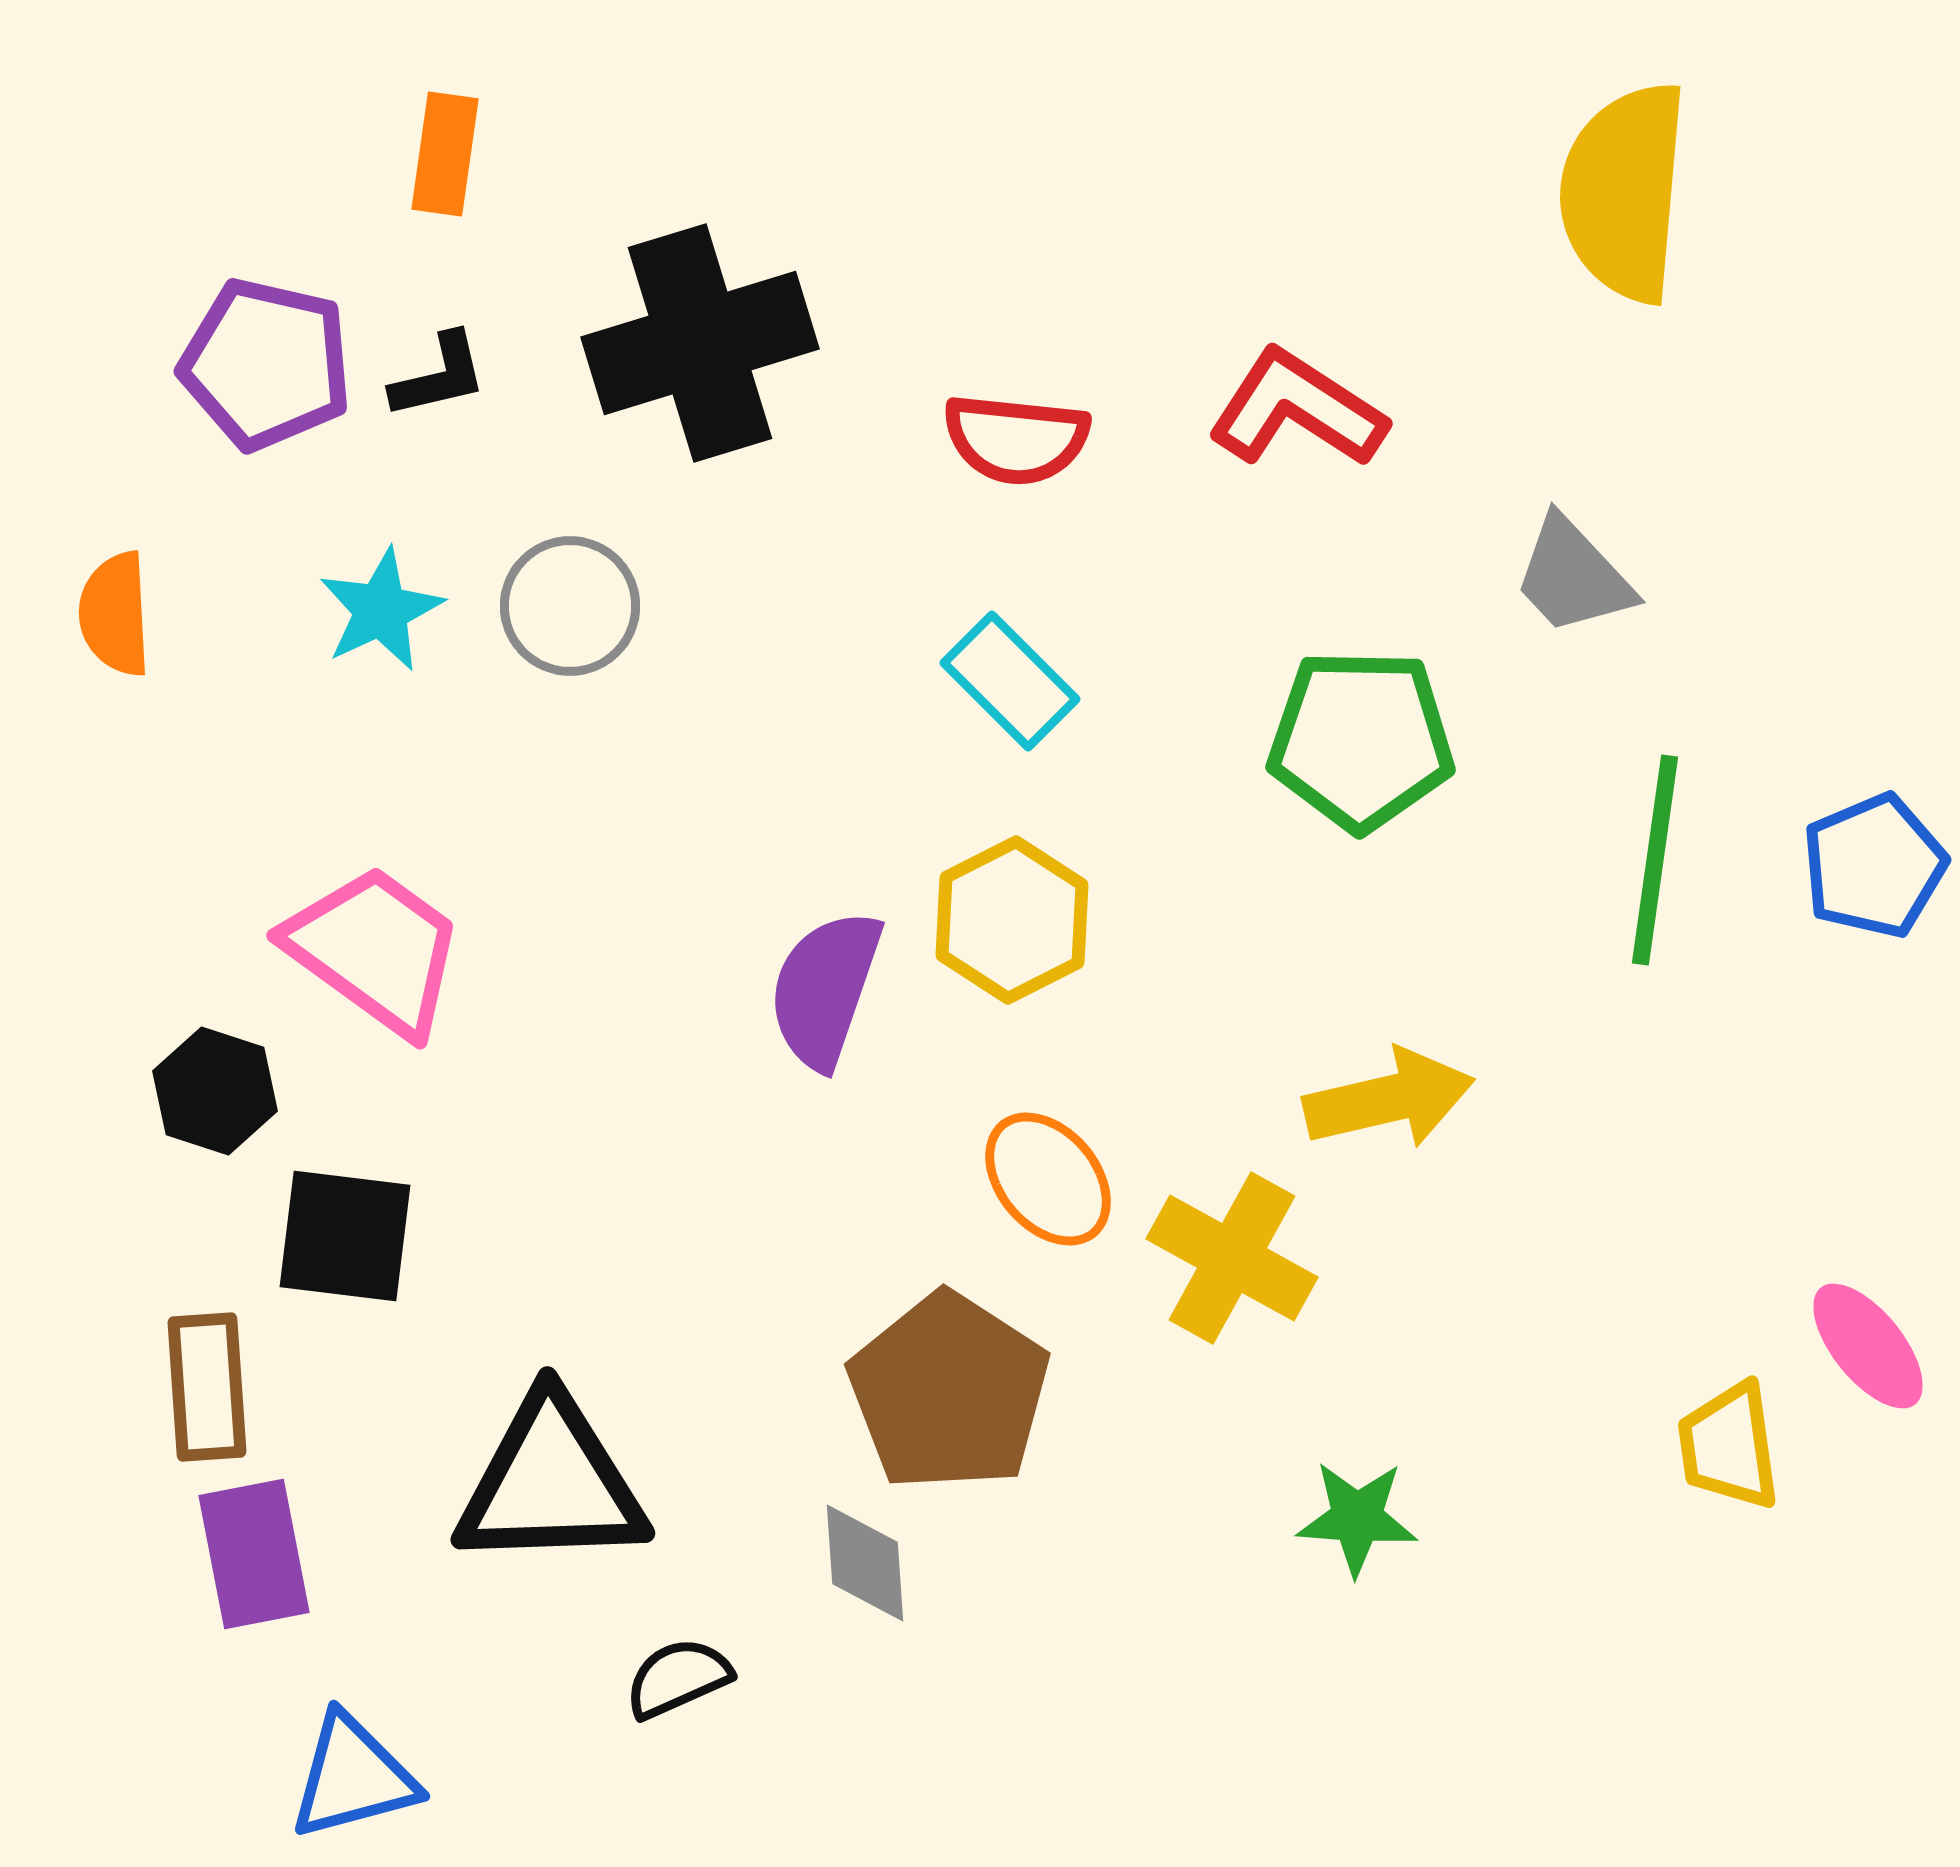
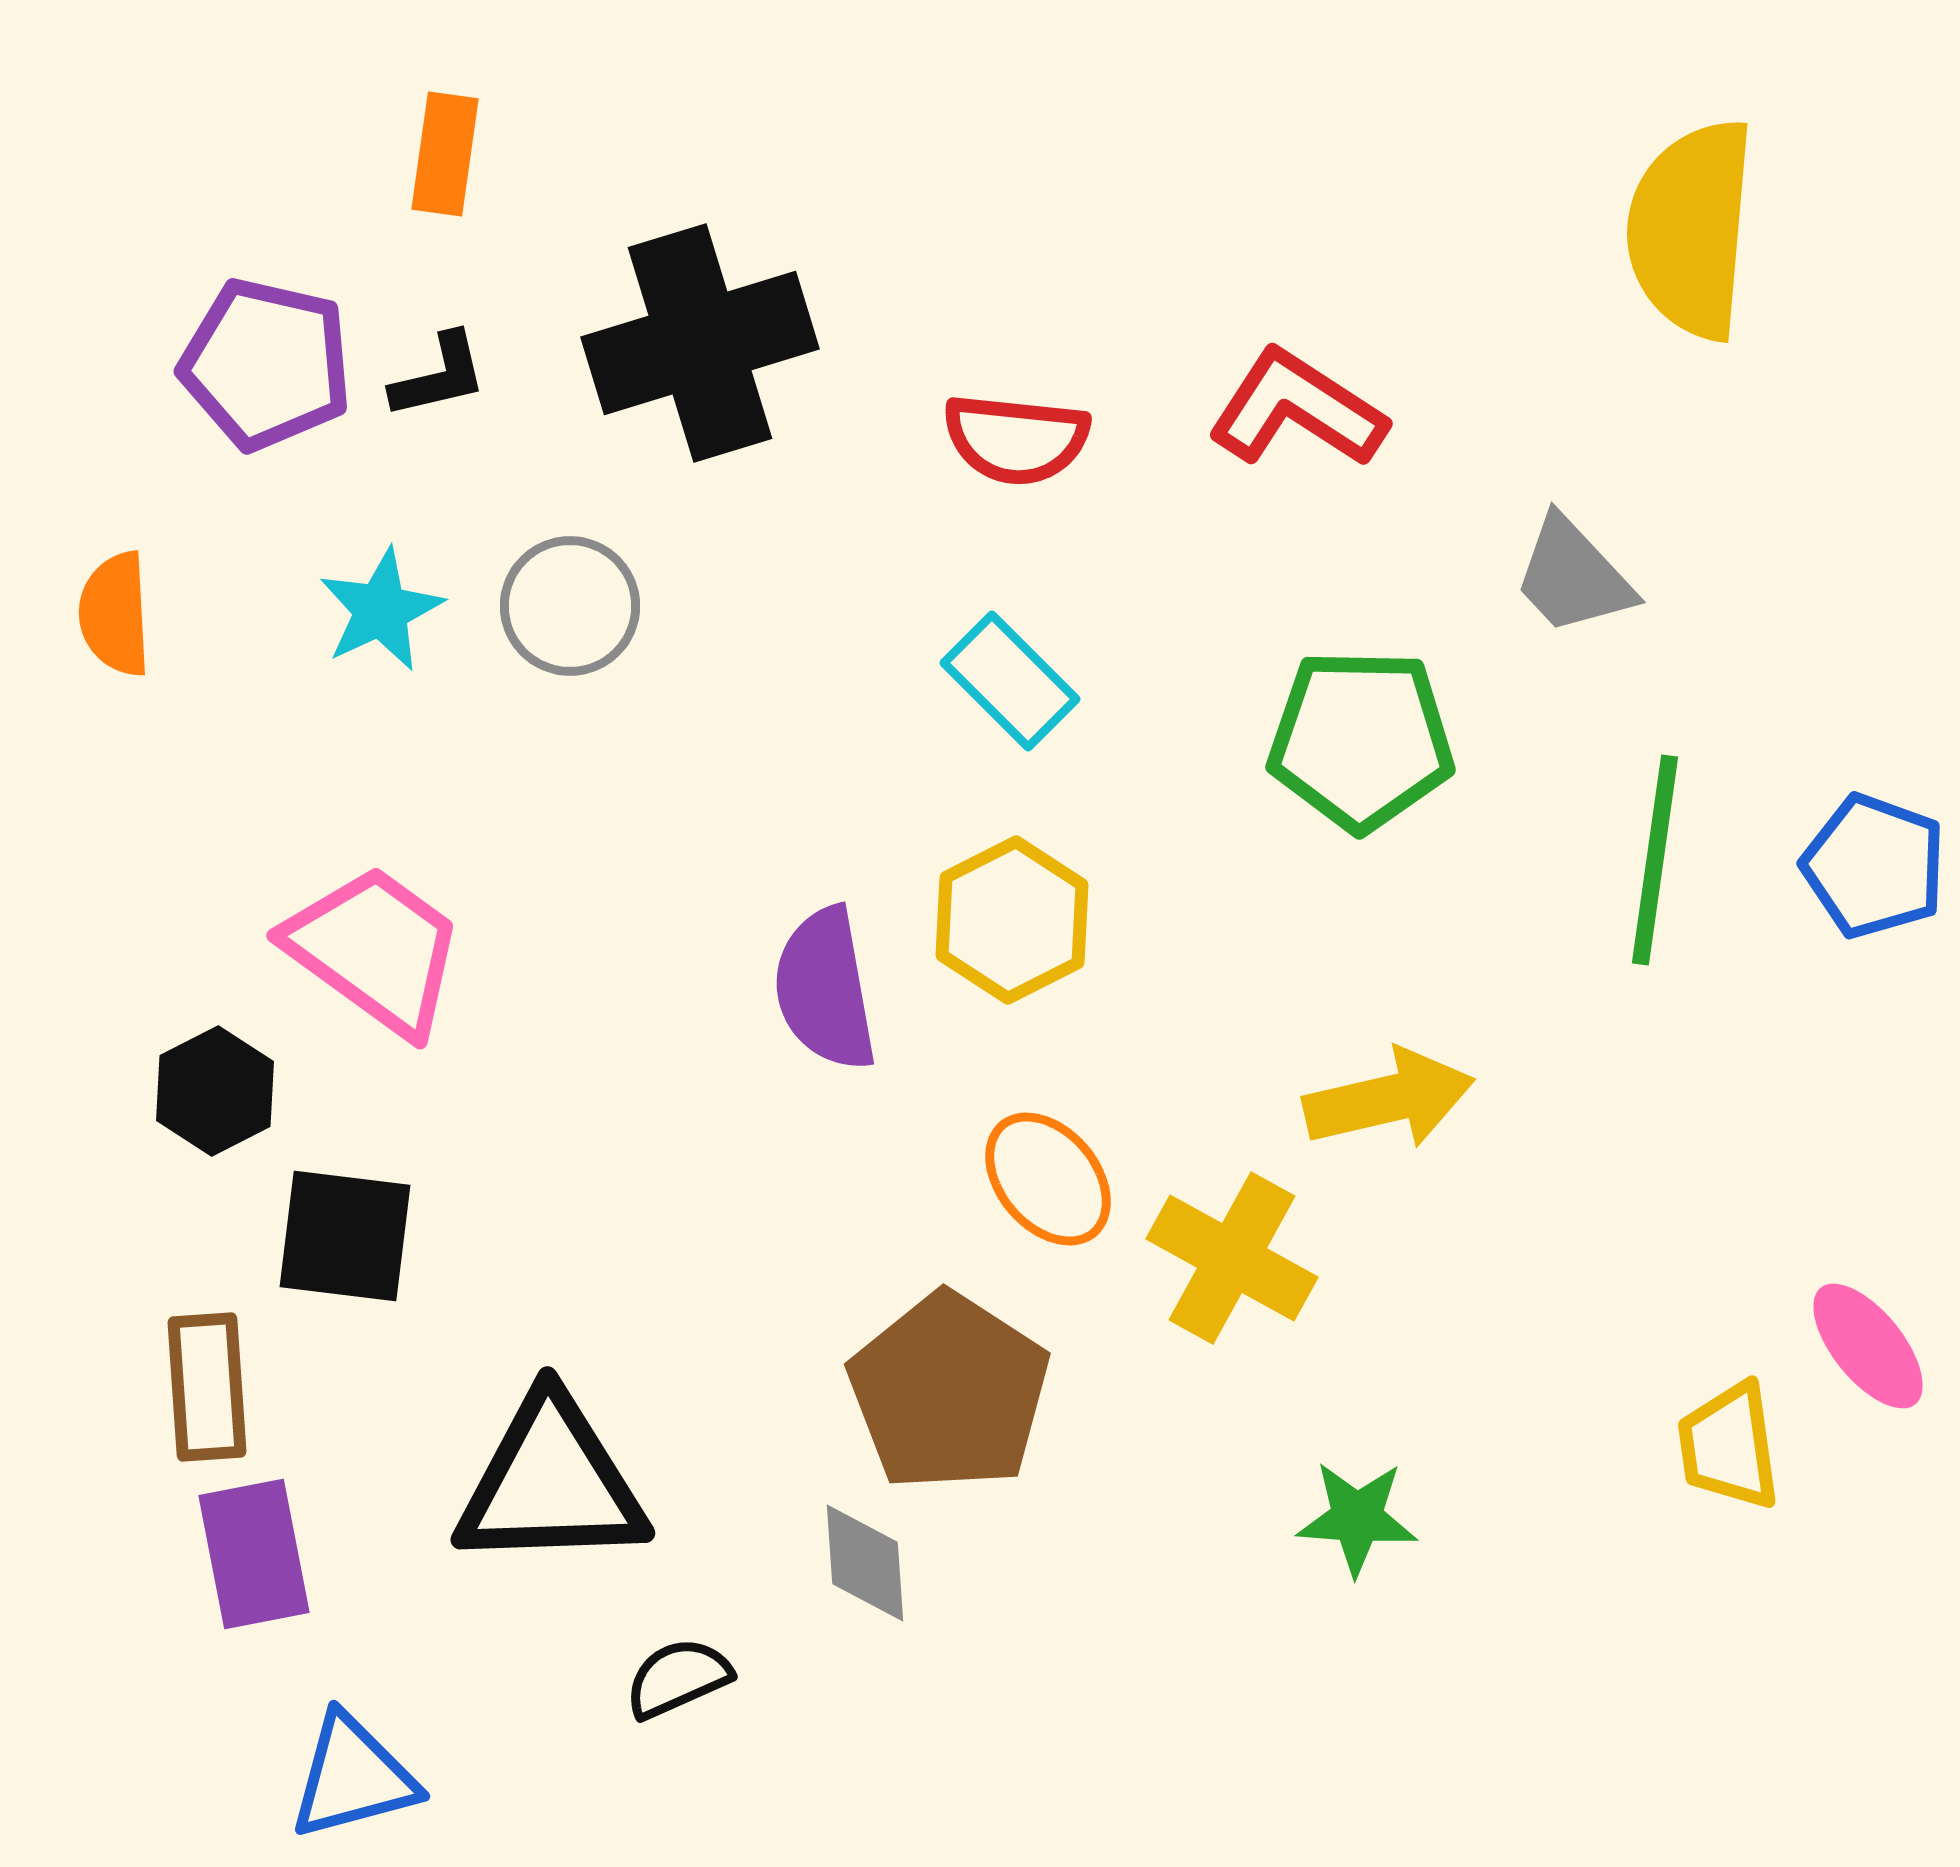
yellow semicircle: moved 67 px right, 37 px down
blue pentagon: rotated 29 degrees counterclockwise
purple semicircle: rotated 29 degrees counterclockwise
black hexagon: rotated 15 degrees clockwise
